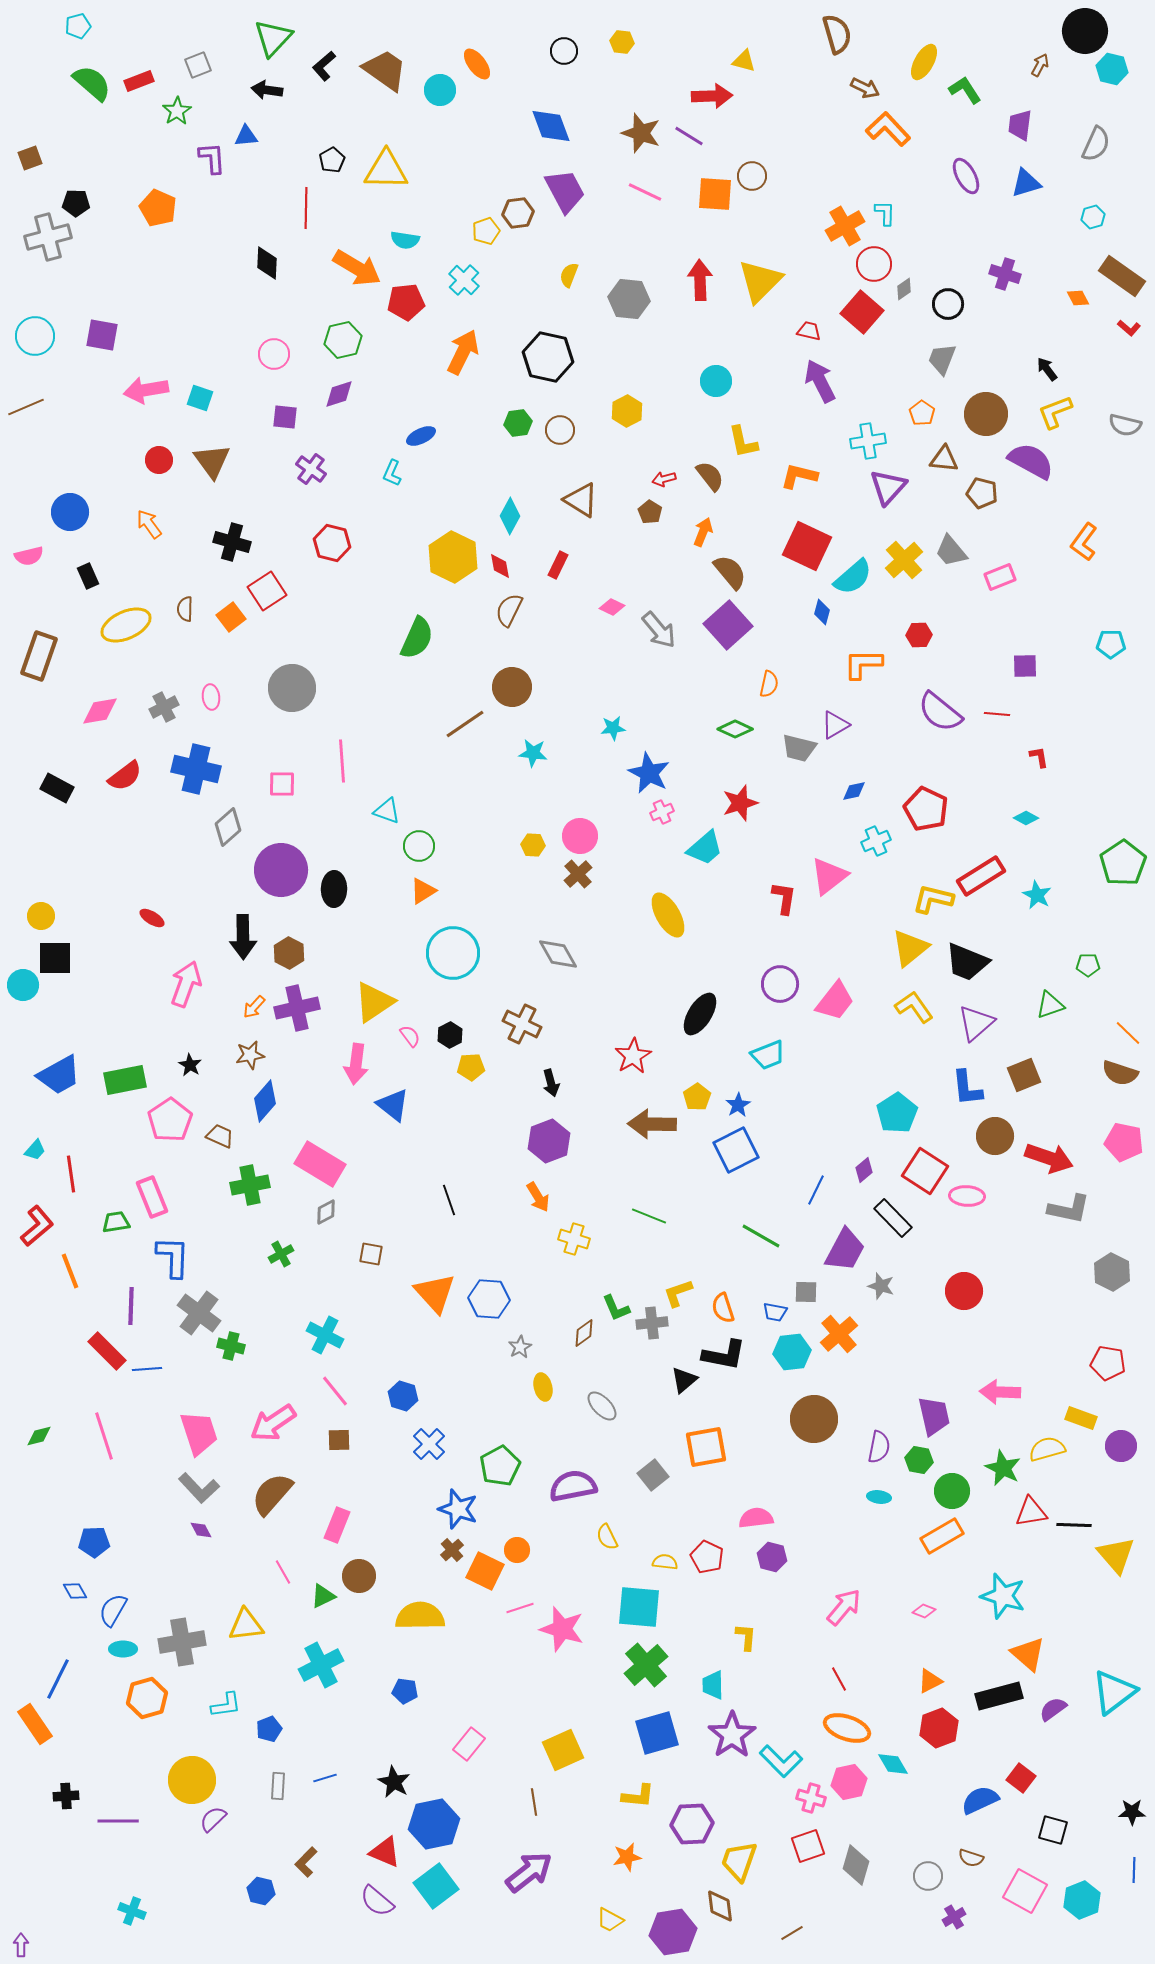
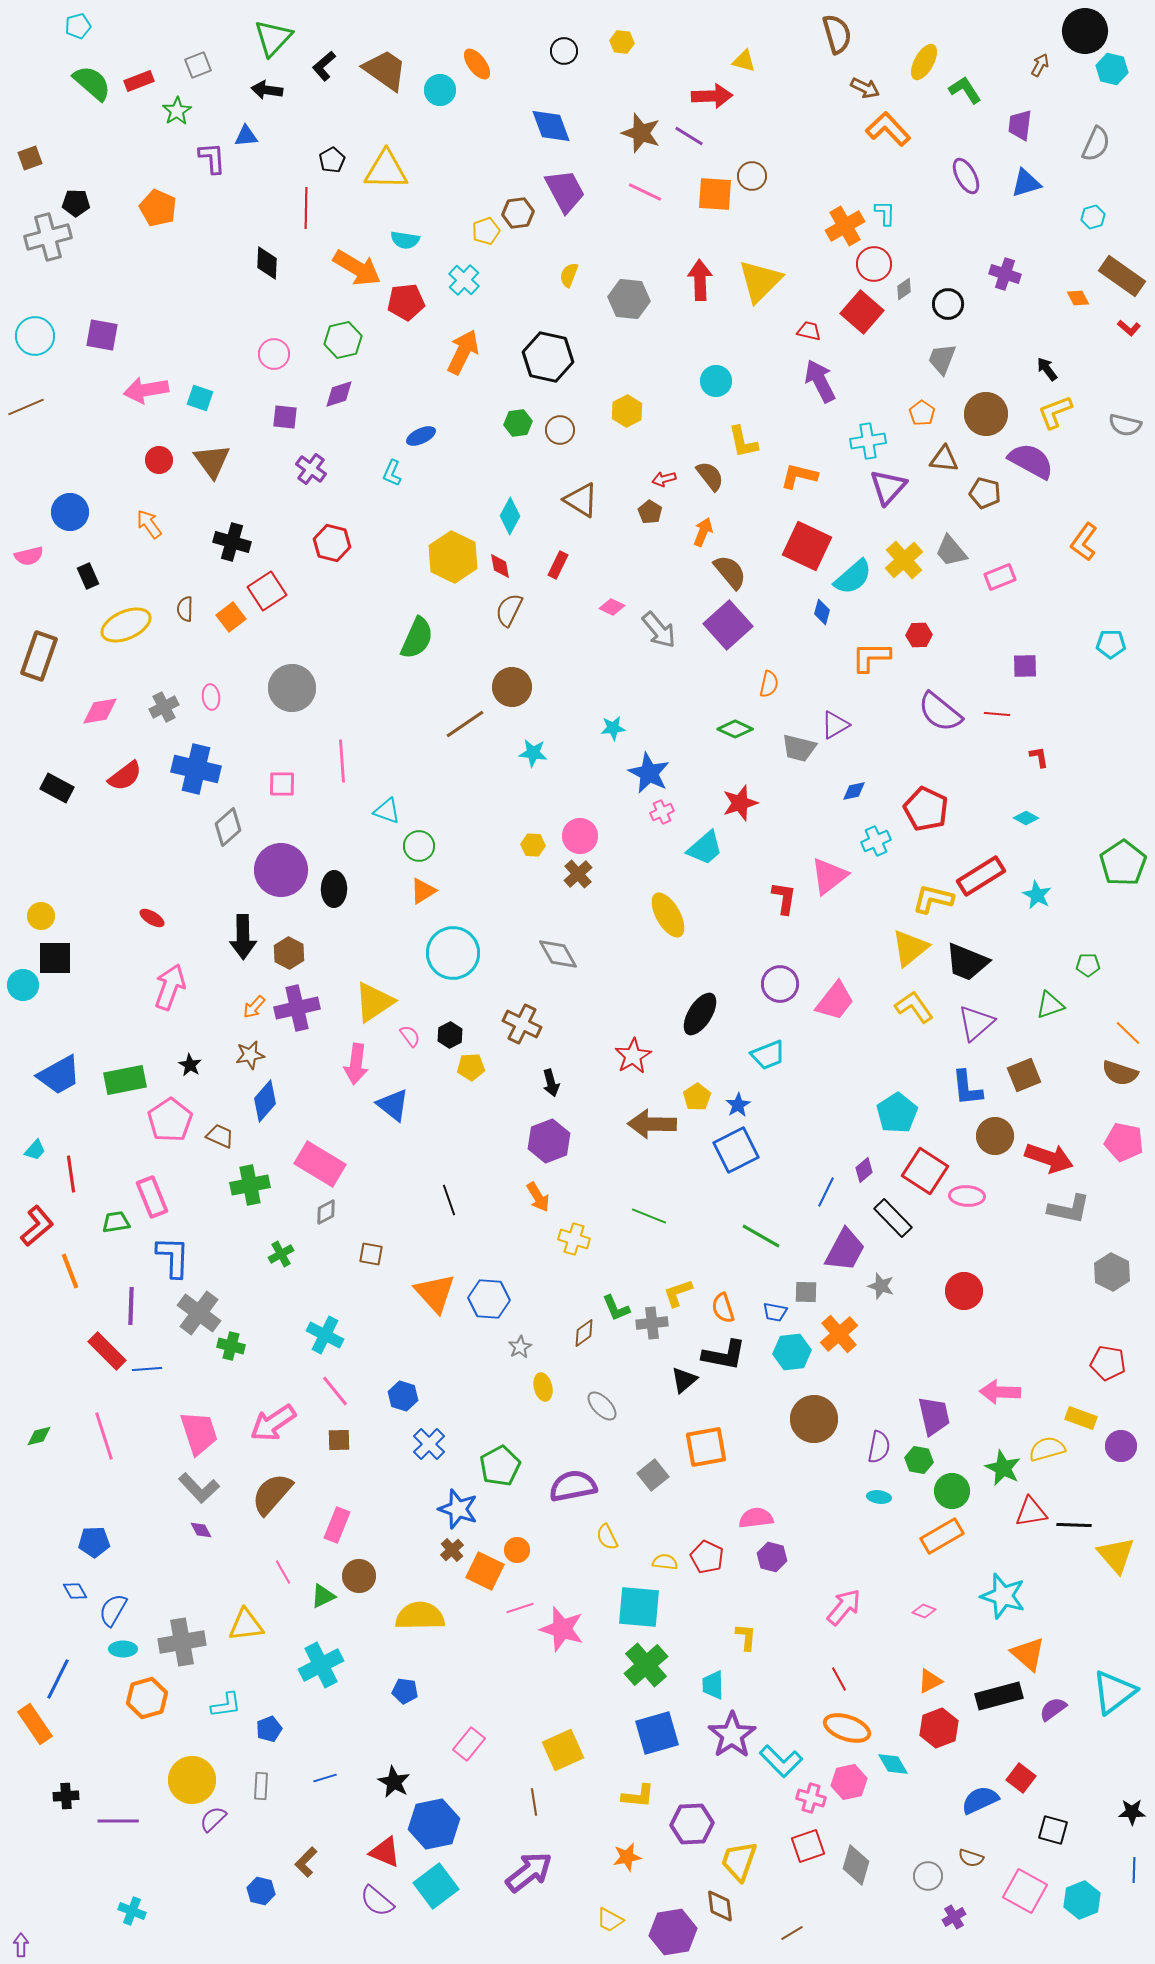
brown pentagon at (982, 493): moved 3 px right
orange L-shape at (863, 664): moved 8 px right, 7 px up
pink arrow at (186, 984): moved 16 px left, 3 px down
blue line at (816, 1190): moved 10 px right, 2 px down
gray rectangle at (278, 1786): moved 17 px left
